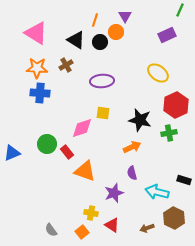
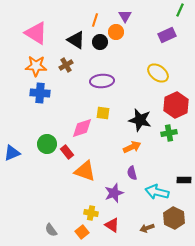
orange star: moved 1 px left, 2 px up
black rectangle: rotated 16 degrees counterclockwise
